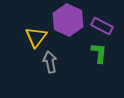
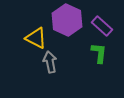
purple hexagon: moved 1 px left
purple rectangle: rotated 15 degrees clockwise
yellow triangle: moved 1 px down; rotated 40 degrees counterclockwise
